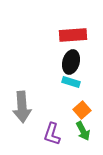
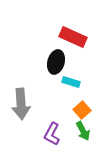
red rectangle: moved 2 px down; rotated 28 degrees clockwise
black ellipse: moved 15 px left
gray arrow: moved 1 px left, 3 px up
purple L-shape: rotated 10 degrees clockwise
